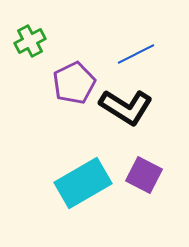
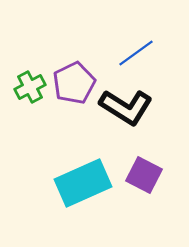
green cross: moved 46 px down
blue line: moved 1 px up; rotated 9 degrees counterclockwise
cyan rectangle: rotated 6 degrees clockwise
